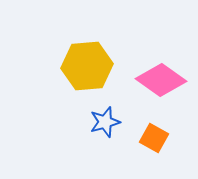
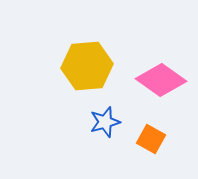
orange square: moved 3 px left, 1 px down
